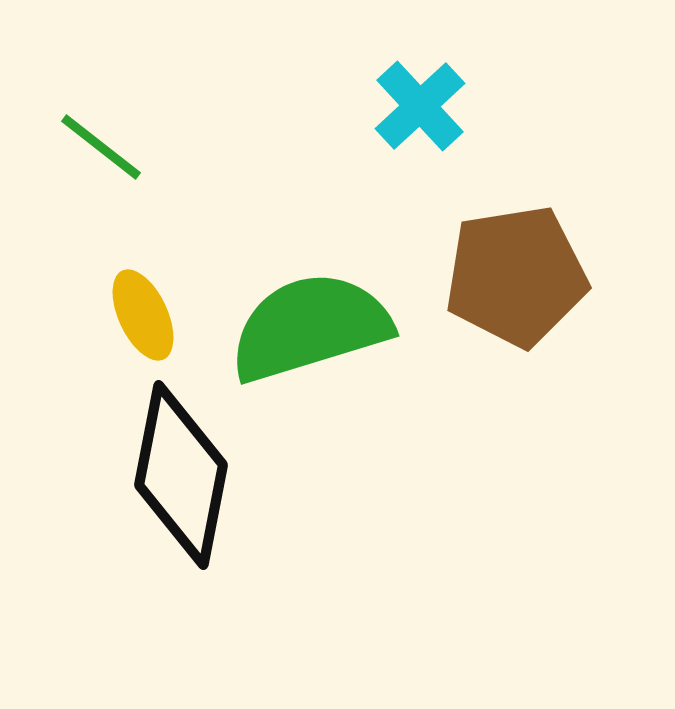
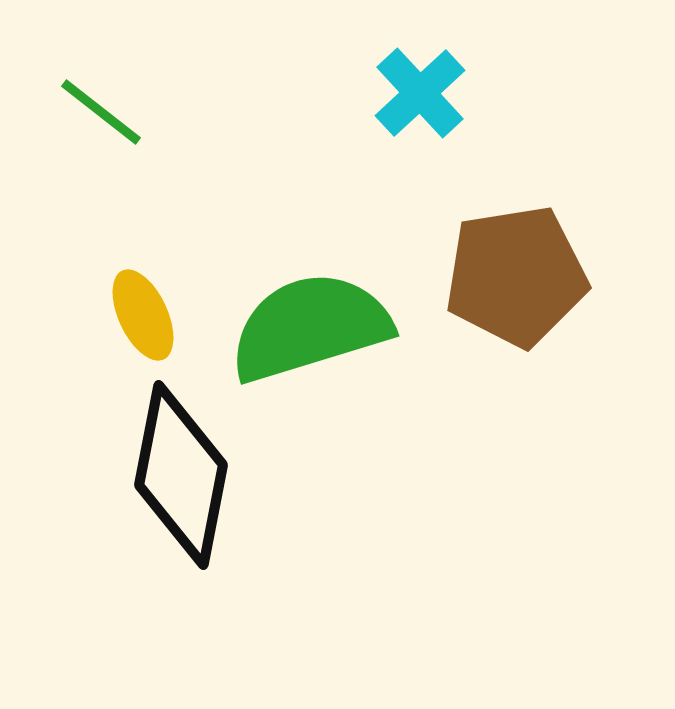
cyan cross: moved 13 px up
green line: moved 35 px up
